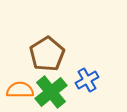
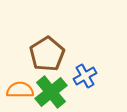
blue cross: moved 2 px left, 4 px up
